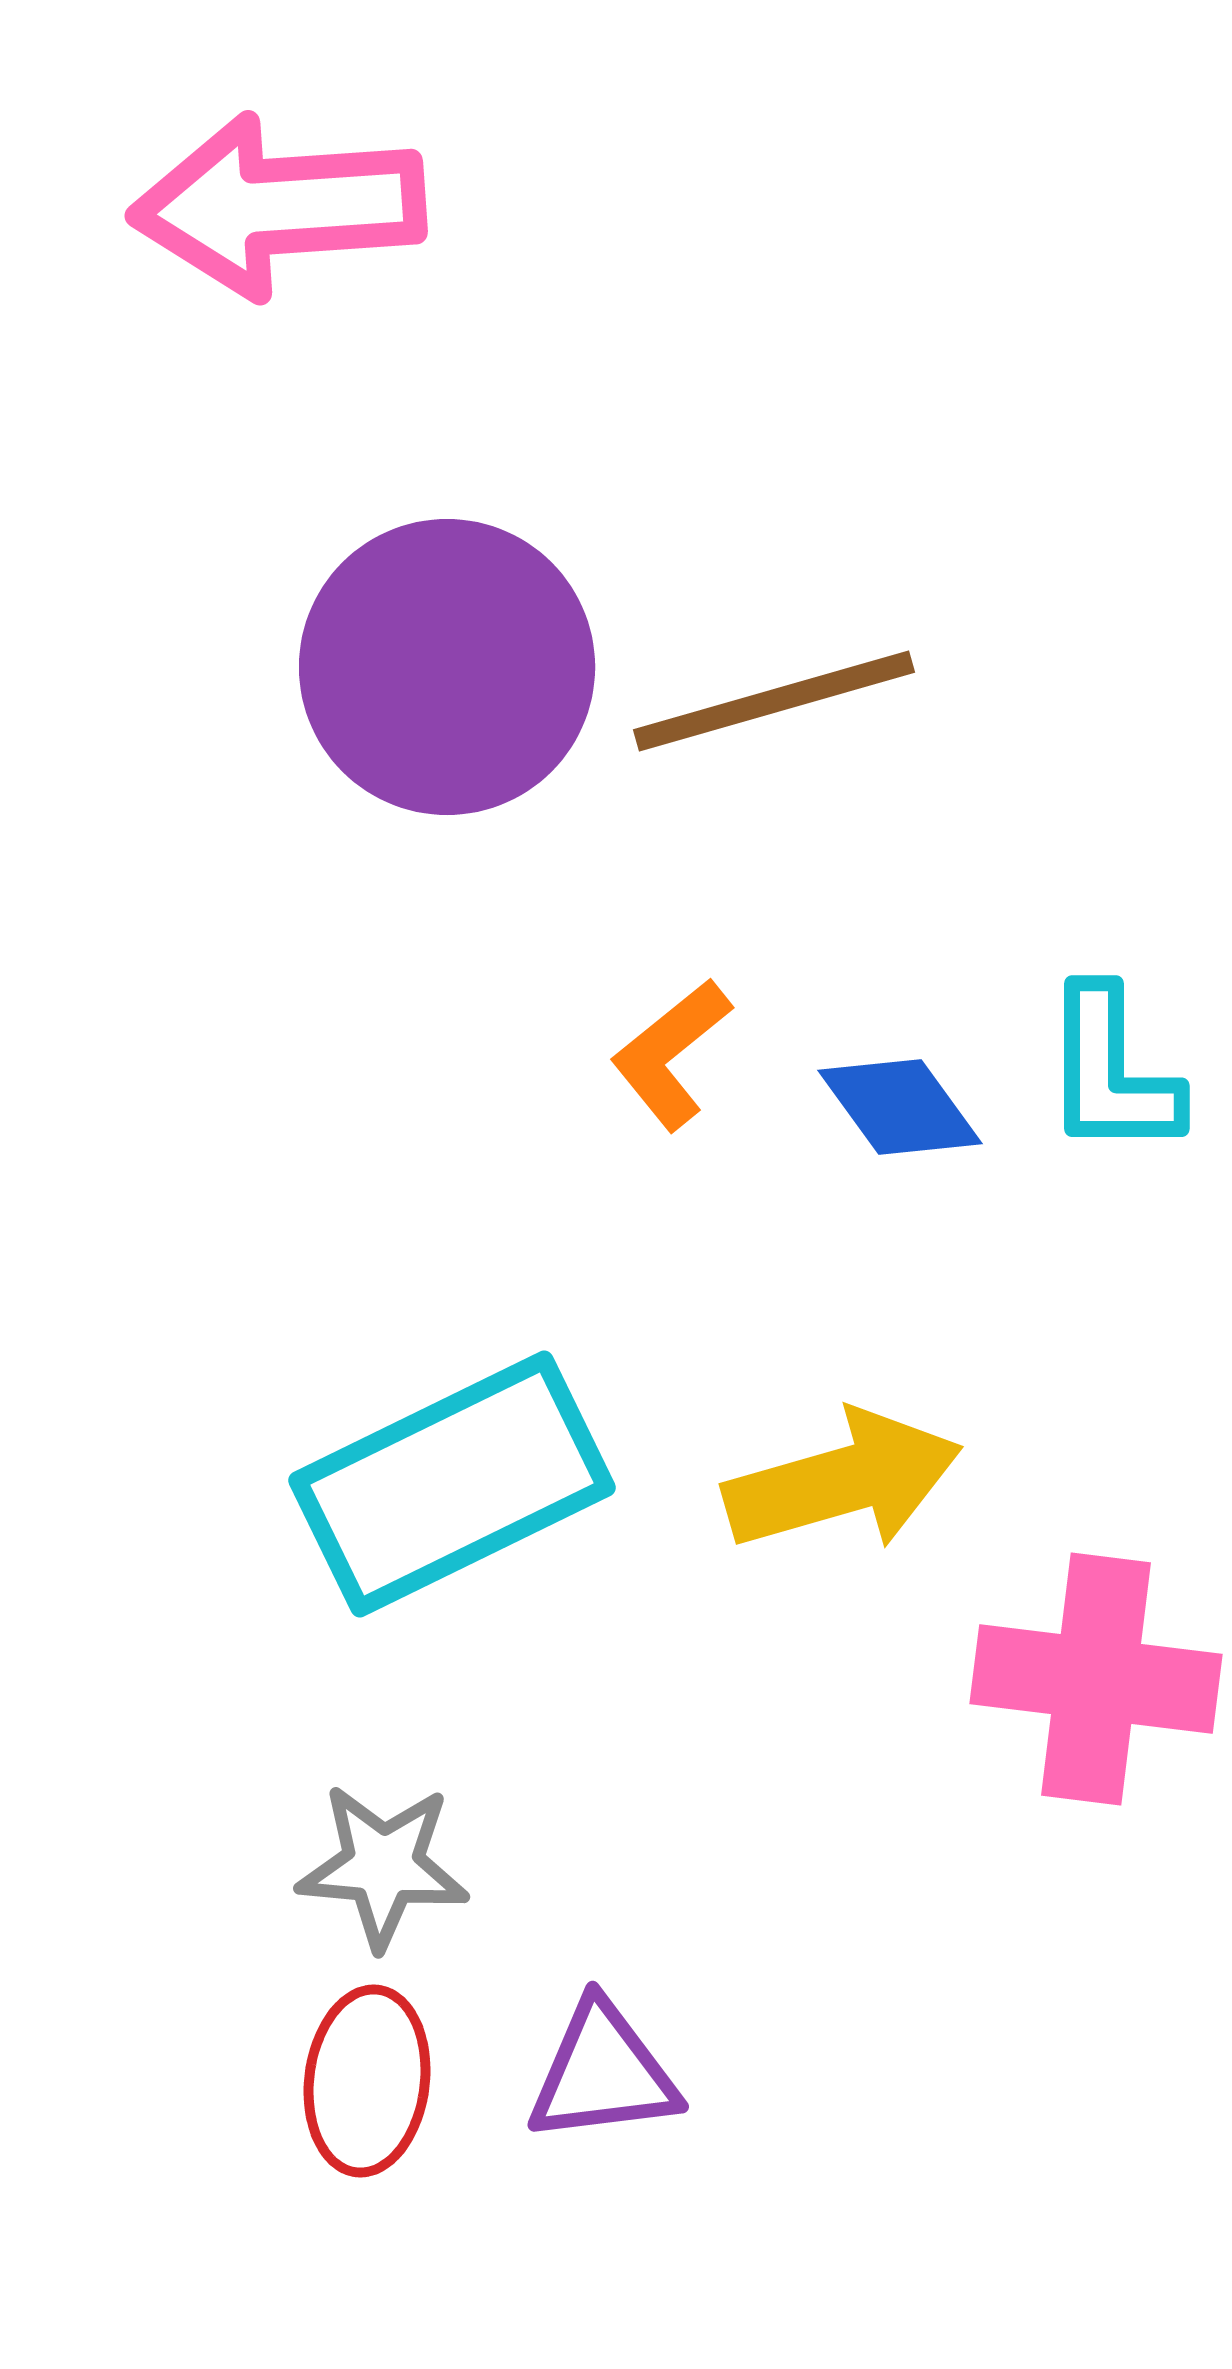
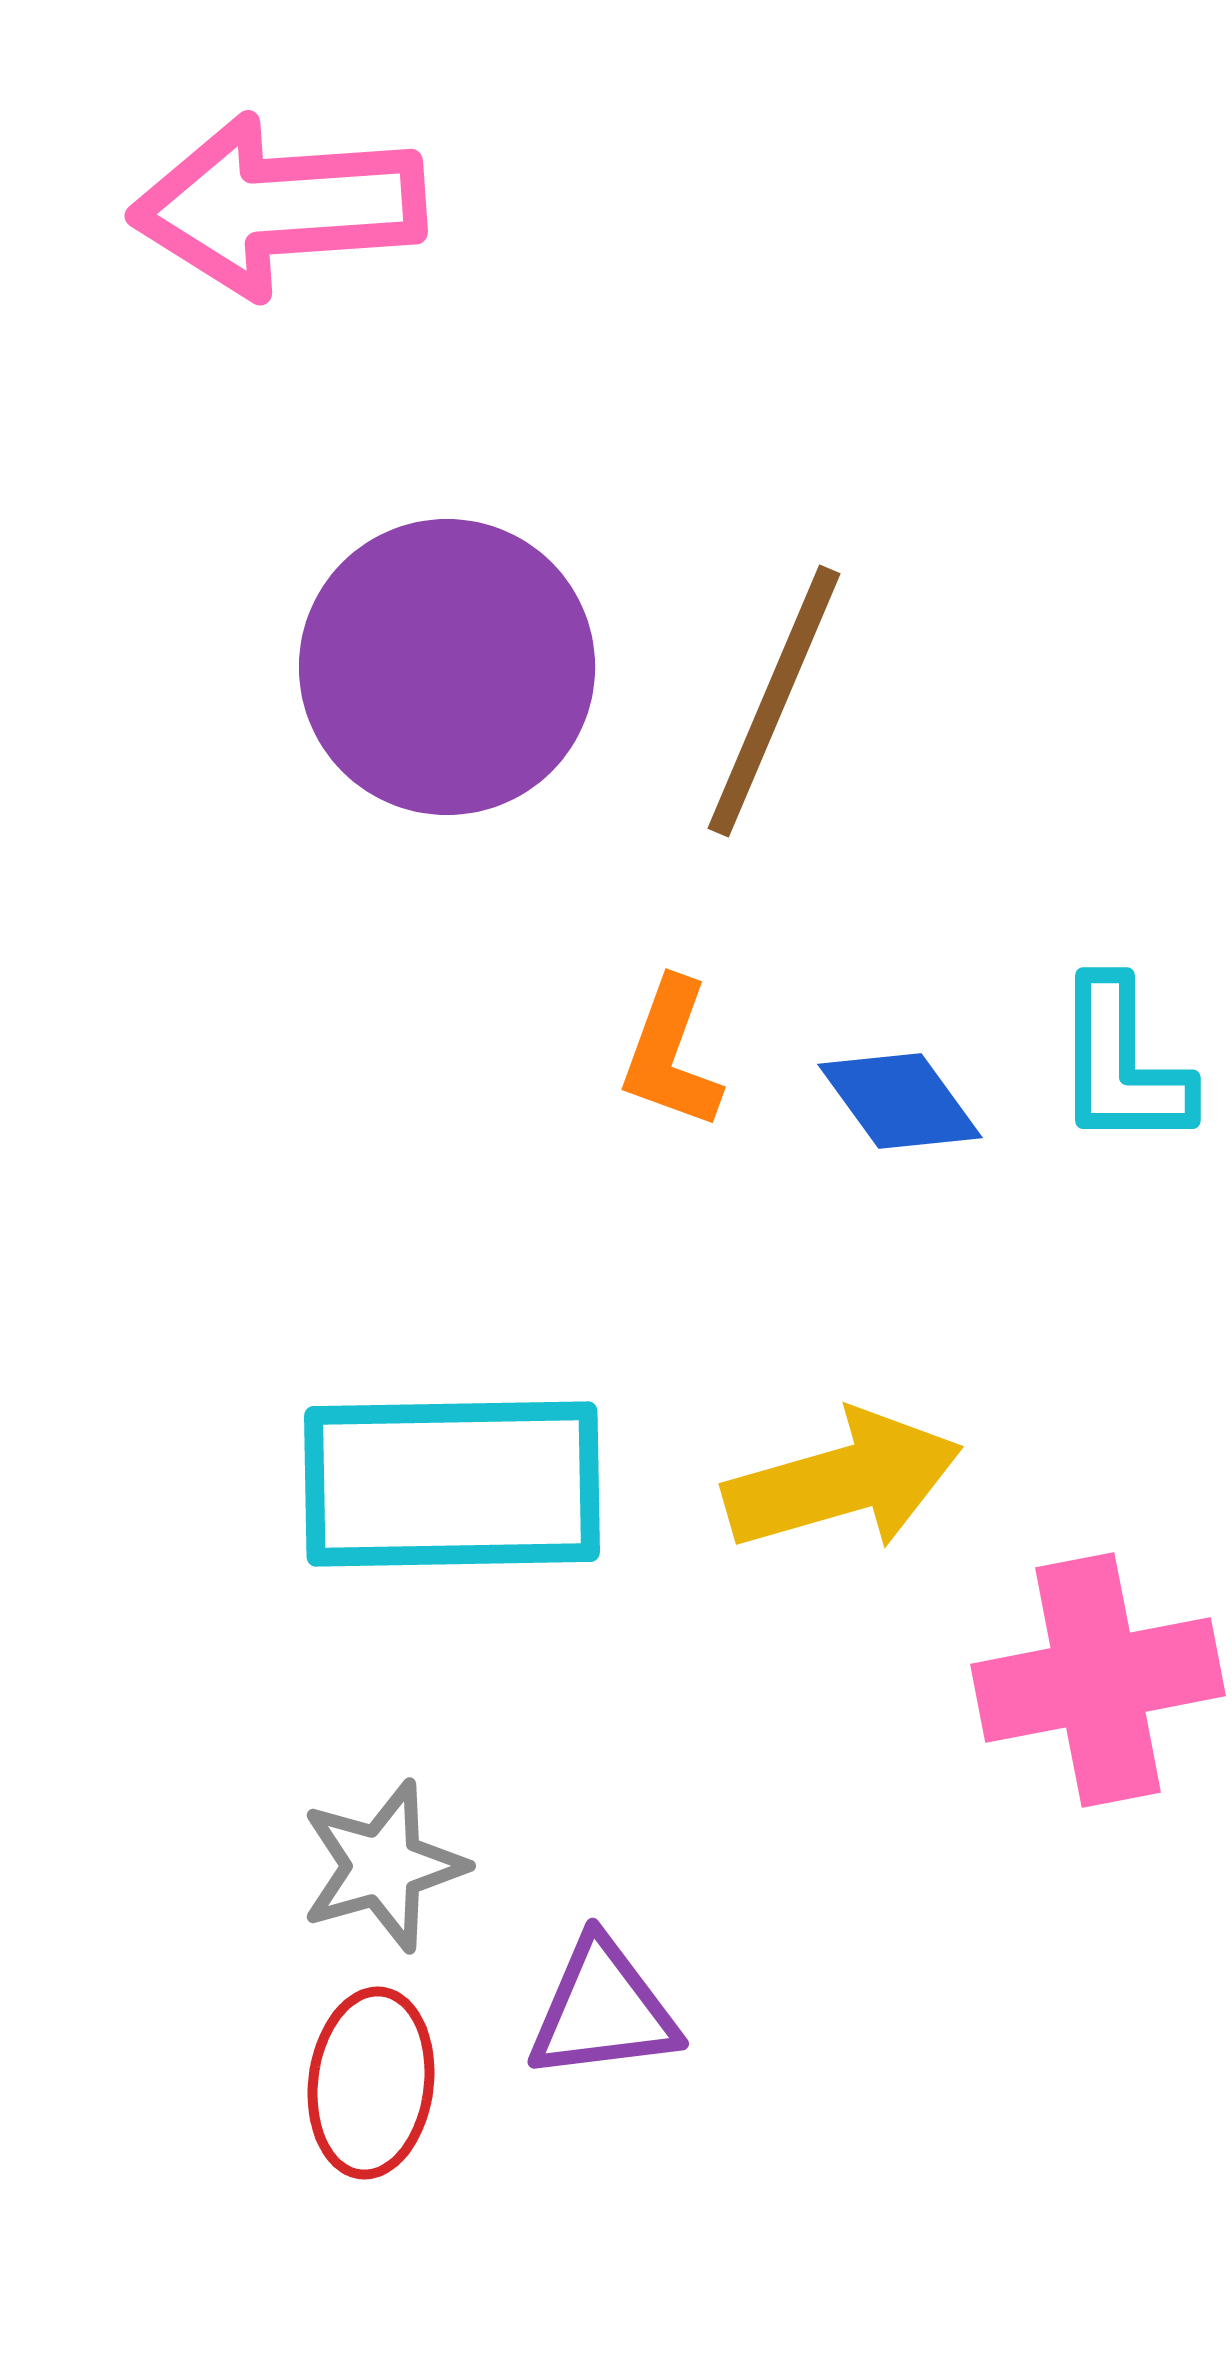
brown line: rotated 51 degrees counterclockwise
orange L-shape: rotated 31 degrees counterclockwise
cyan L-shape: moved 11 px right, 8 px up
blue diamond: moved 6 px up
cyan rectangle: rotated 25 degrees clockwise
pink cross: moved 2 px right, 1 px down; rotated 18 degrees counterclockwise
gray star: rotated 21 degrees counterclockwise
purple triangle: moved 63 px up
red ellipse: moved 4 px right, 2 px down
